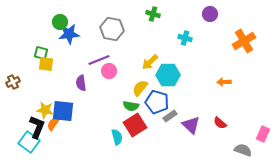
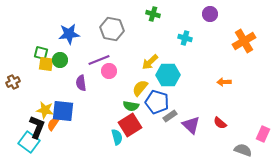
green circle: moved 38 px down
red square: moved 5 px left
